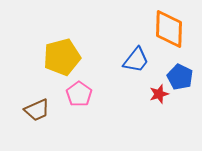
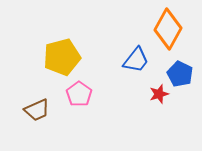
orange diamond: moved 1 px left; rotated 27 degrees clockwise
blue pentagon: moved 3 px up
